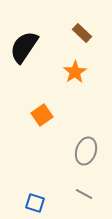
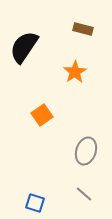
brown rectangle: moved 1 px right, 4 px up; rotated 30 degrees counterclockwise
gray line: rotated 12 degrees clockwise
